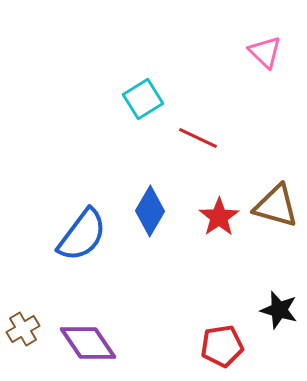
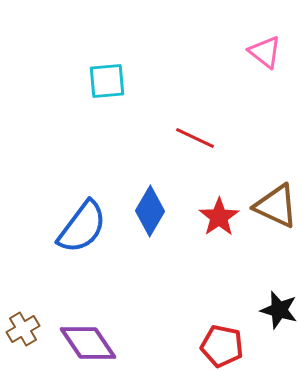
pink triangle: rotated 6 degrees counterclockwise
cyan square: moved 36 px left, 18 px up; rotated 27 degrees clockwise
red line: moved 3 px left
brown triangle: rotated 9 degrees clockwise
blue semicircle: moved 8 px up
red pentagon: rotated 21 degrees clockwise
